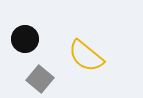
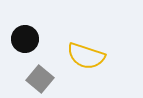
yellow semicircle: rotated 21 degrees counterclockwise
